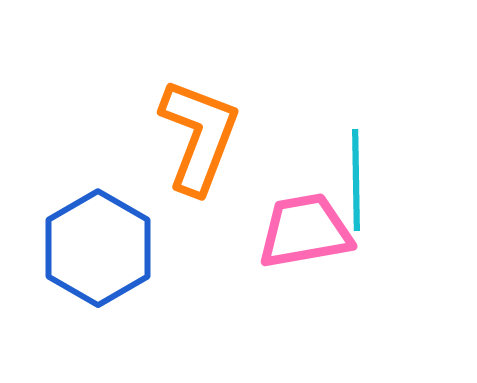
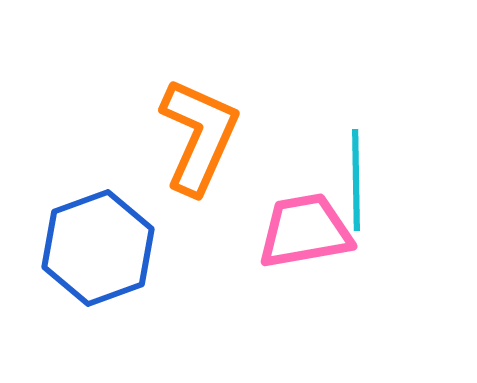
orange L-shape: rotated 3 degrees clockwise
blue hexagon: rotated 10 degrees clockwise
